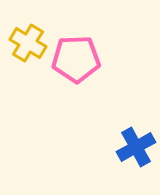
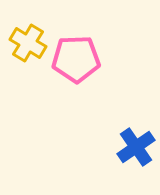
blue cross: rotated 6 degrees counterclockwise
